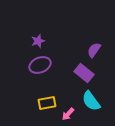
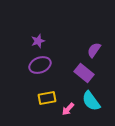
yellow rectangle: moved 5 px up
pink arrow: moved 5 px up
